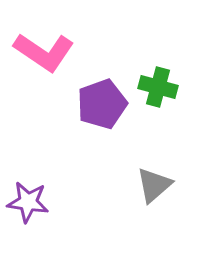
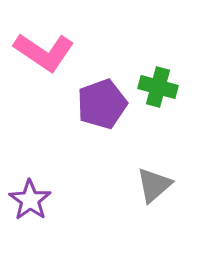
purple star: moved 2 px right, 2 px up; rotated 27 degrees clockwise
